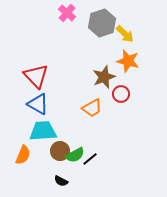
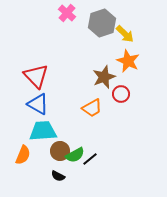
orange star: rotated 10 degrees clockwise
black semicircle: moved 3 px left, 5 px up
